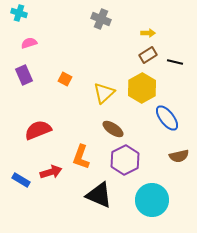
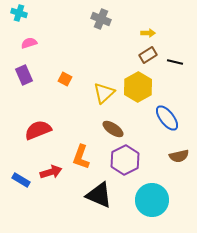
yellow hexagon: moved 4 px left, 1 px up
